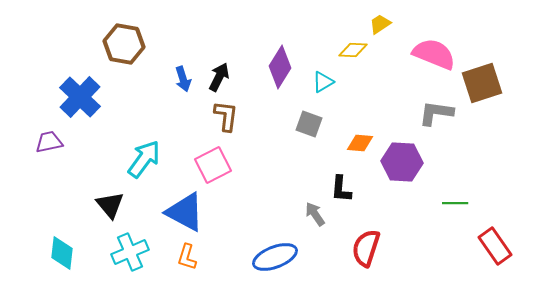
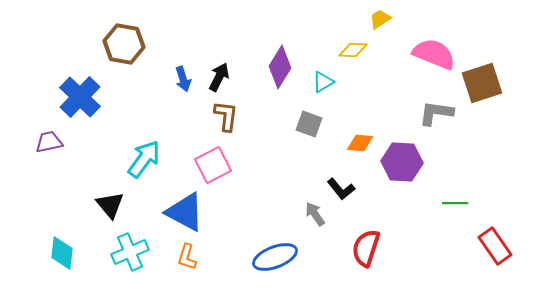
yellow trapezoid: moved 5 px up
black L-shape: rotated 44 degrees counterclockwise
